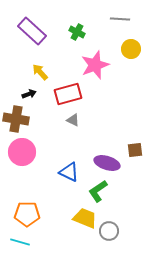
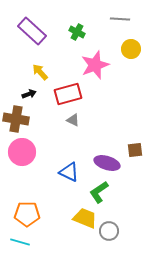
green L-shape: moved 1 px right, 1 px down
